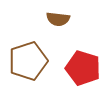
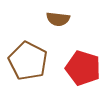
brown pentagon: rotated 27 degrees counterclockwise
